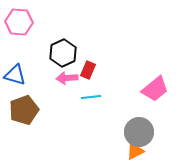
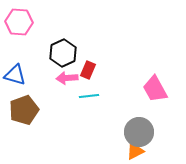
pink trapezoid: rotated 100 degrees clockwise
cyan line: moved 2 px left, 1 px up
